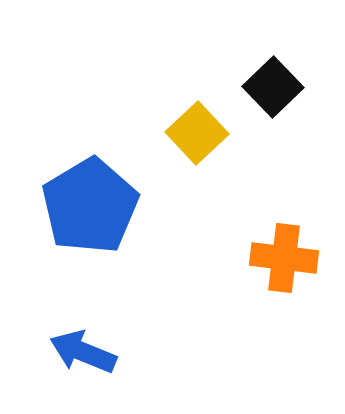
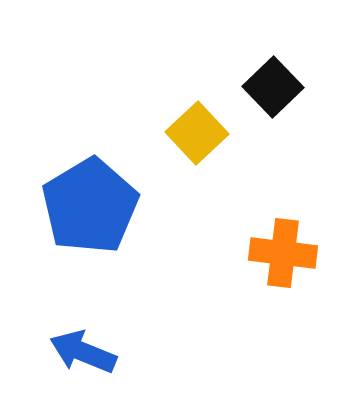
orange cross: moved 1 px left, 5 px up
